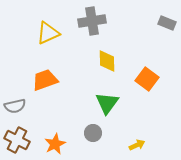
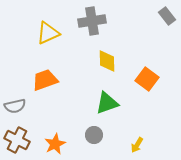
gray rectangle: moved 7 px up; rotated 30 degrees clockwise
green triangle: rotated 35 degrees clockwise
gray circle: moved 1 px right, 2 px down
yellow arrow: rotated 147 degrees clockwise
